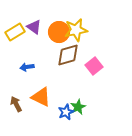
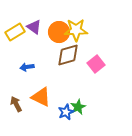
yellow star: rotated 10 degrees clockwise
pink square: moved 2 px right, 2 px up
